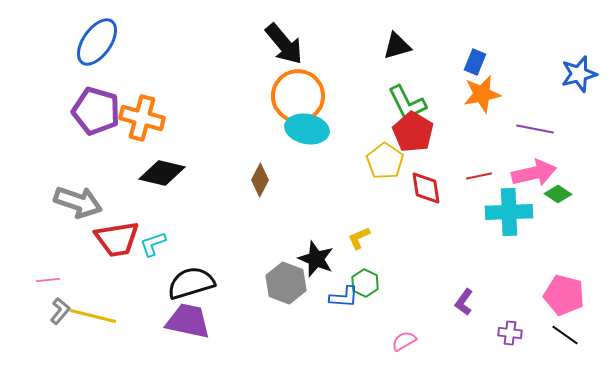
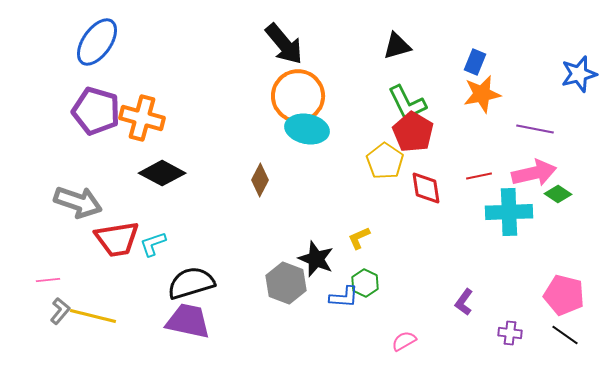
black diamond: rotated 15 degrees clockwise
